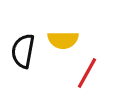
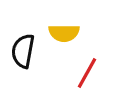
yellow semicircle: moved 1 px right, 7 px up
